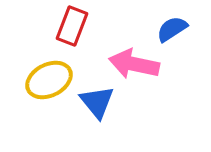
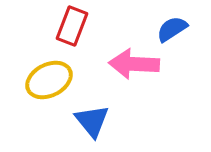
pink arrow: rotated 9 degrees counterclockwise
blue triangle: moved 5 px left, 19 px down
